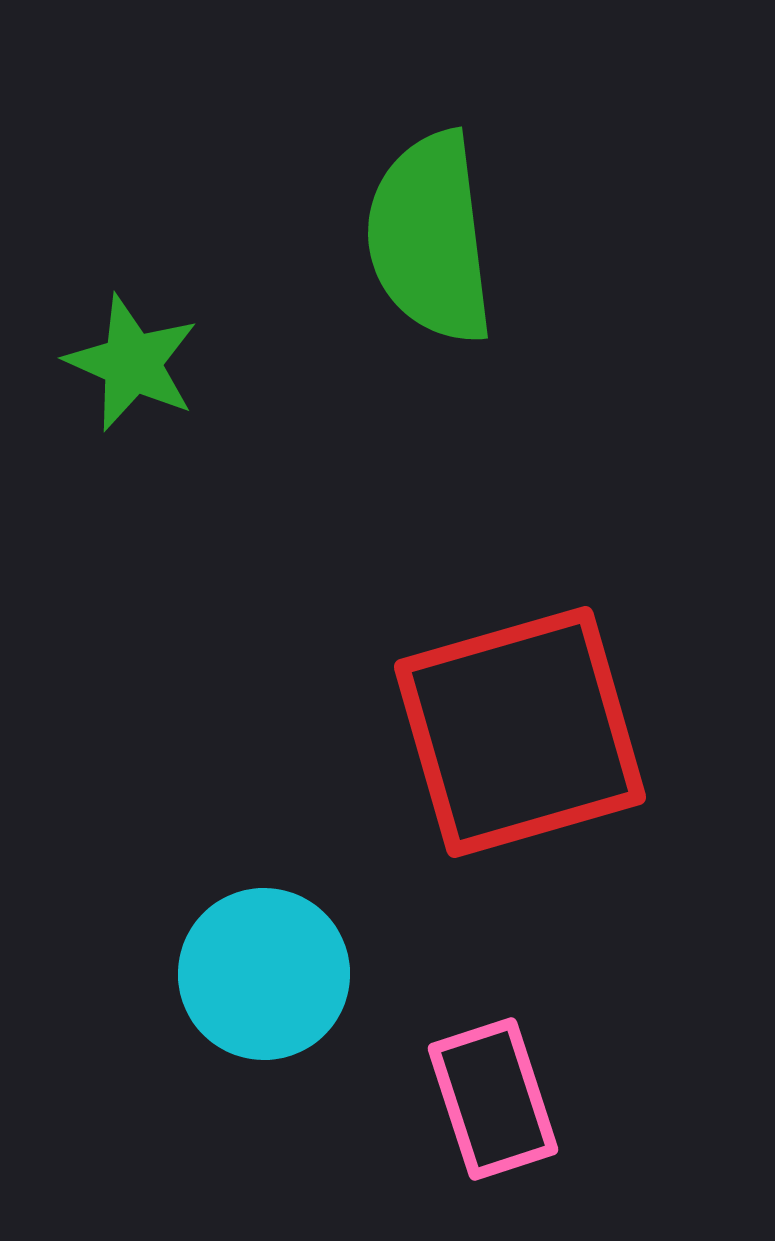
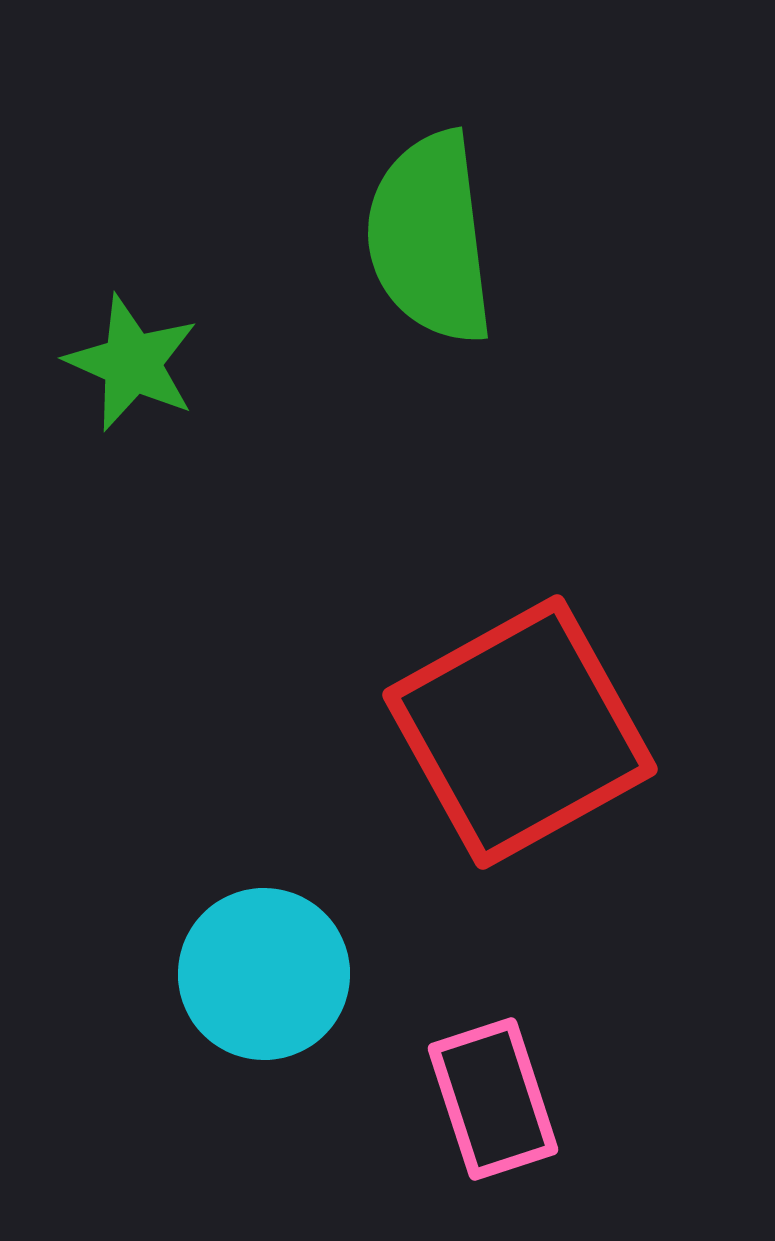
red square: rotated 13 degrees counterclockwise
